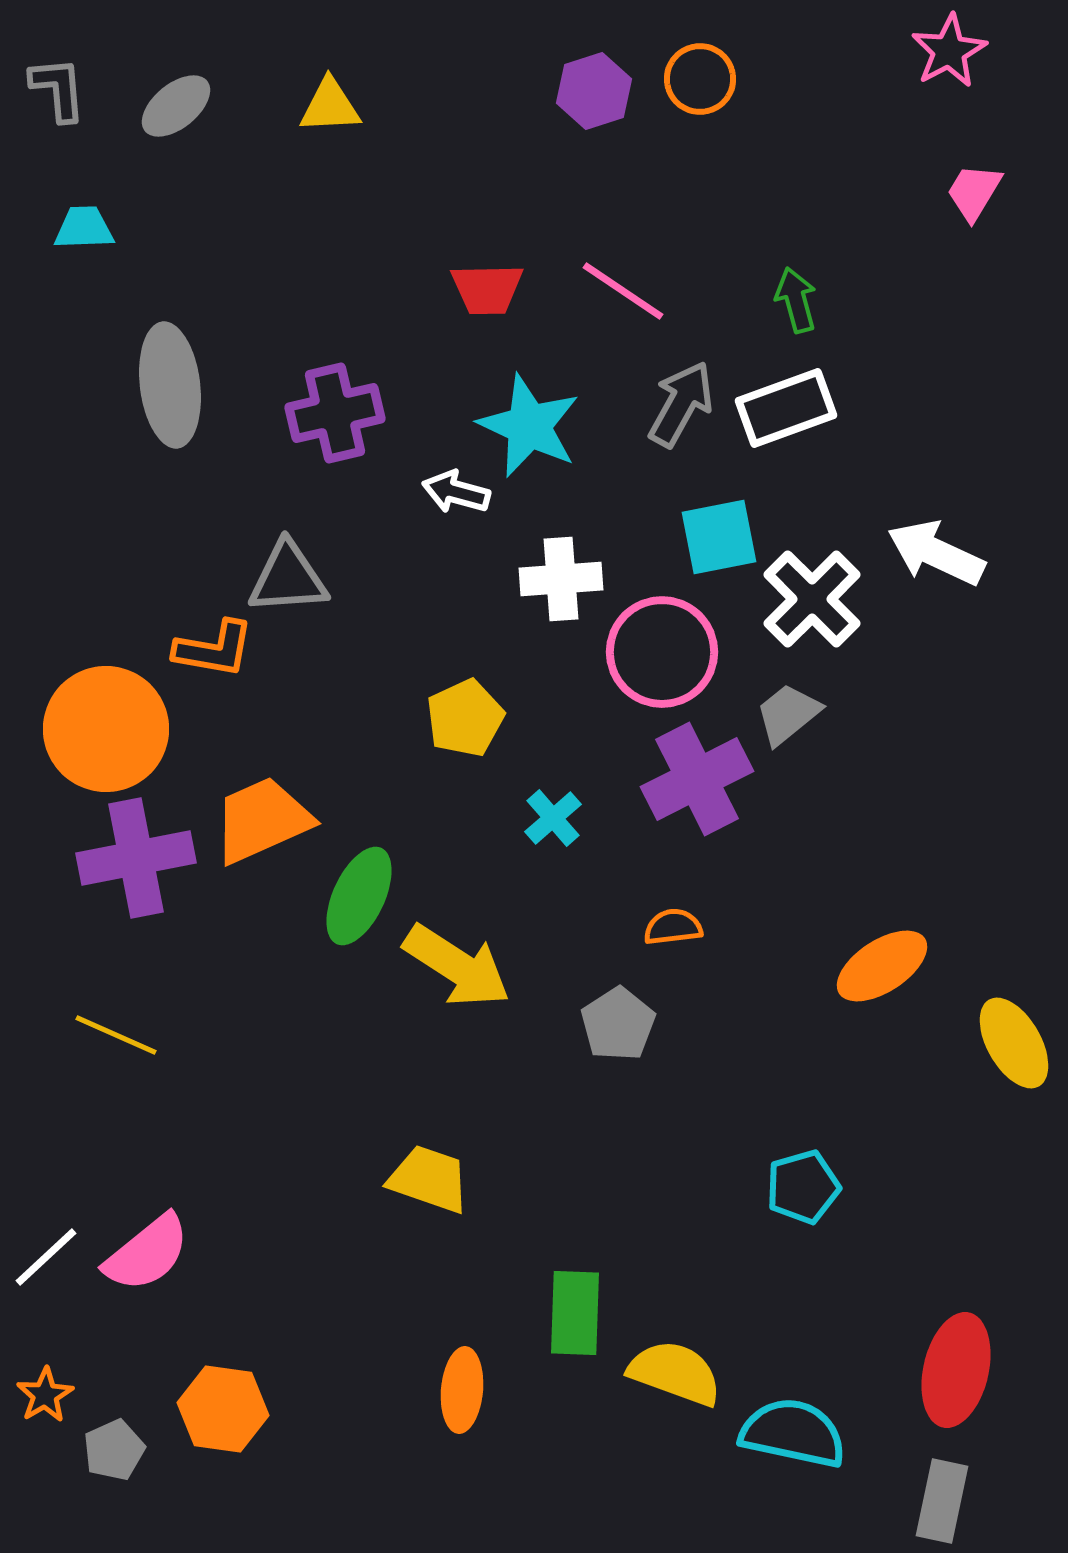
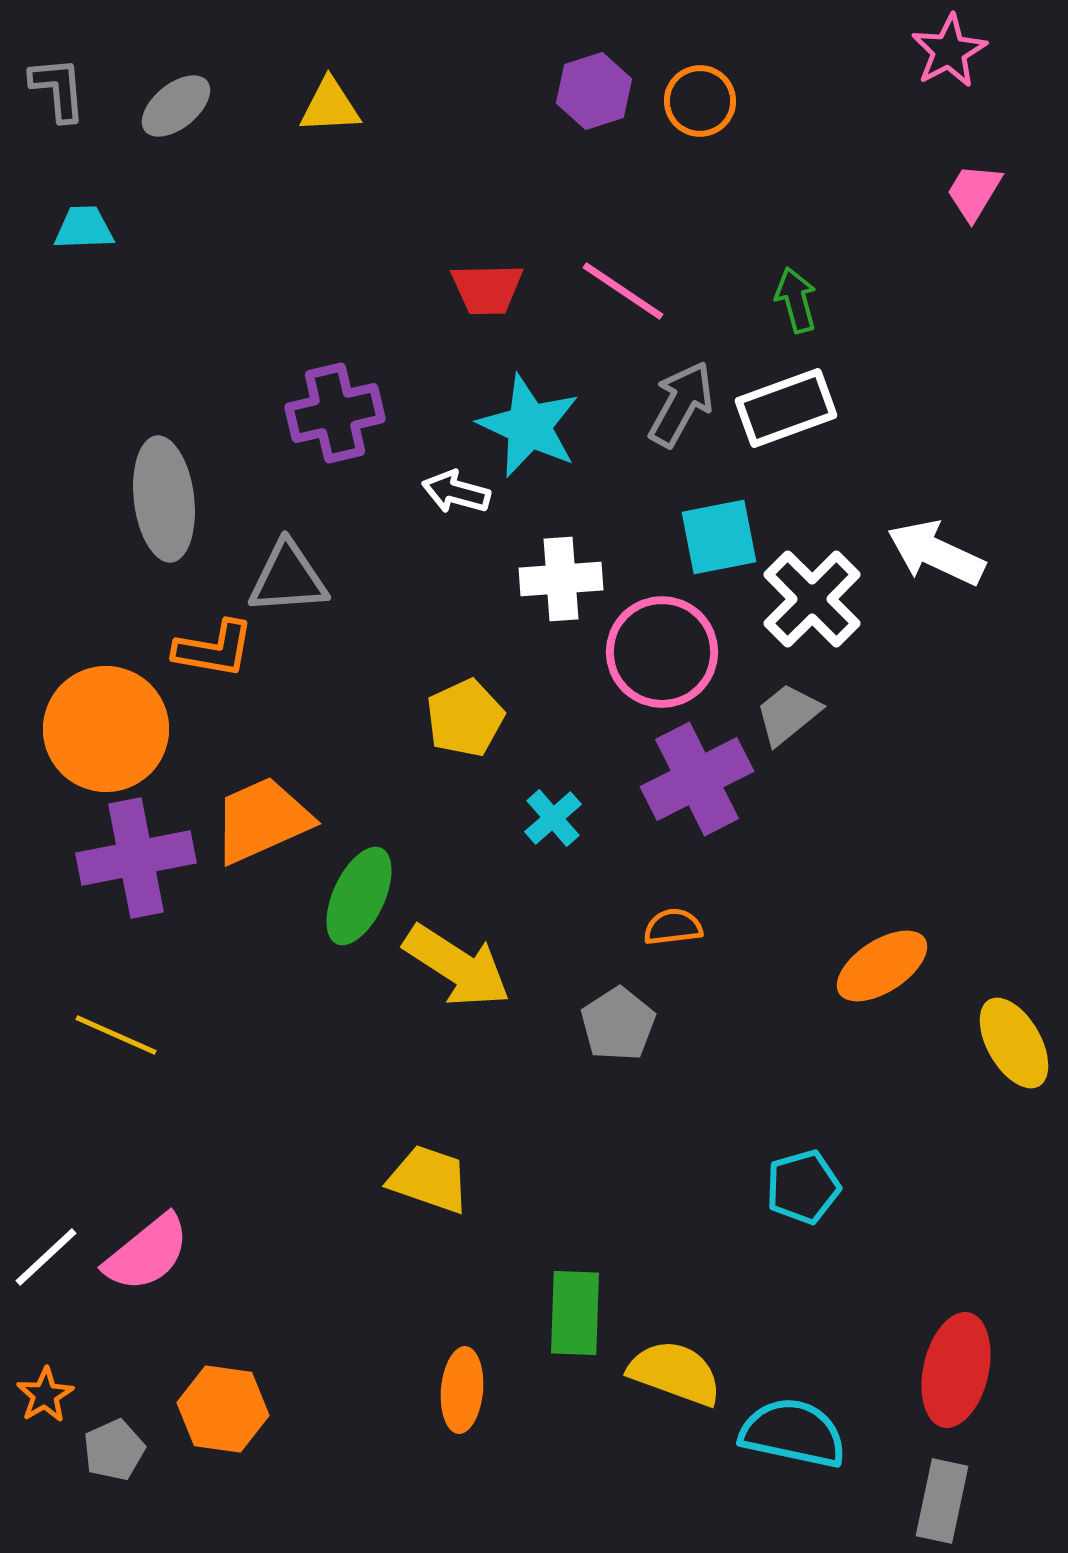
orange circle at (700, 79): moved 22 px down
gray ellipse at (170, 385): moved 6 px left, 114 px down
